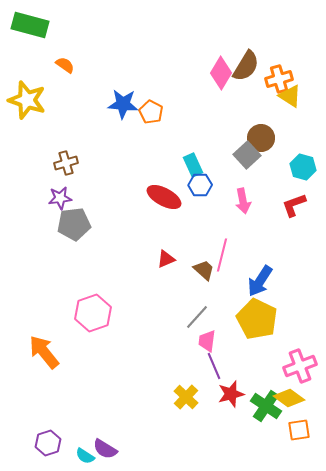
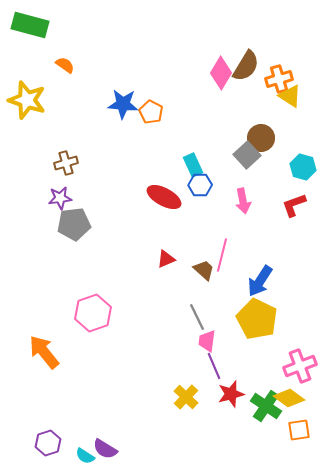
gray line: rotated 68 degrees counterclockwise
